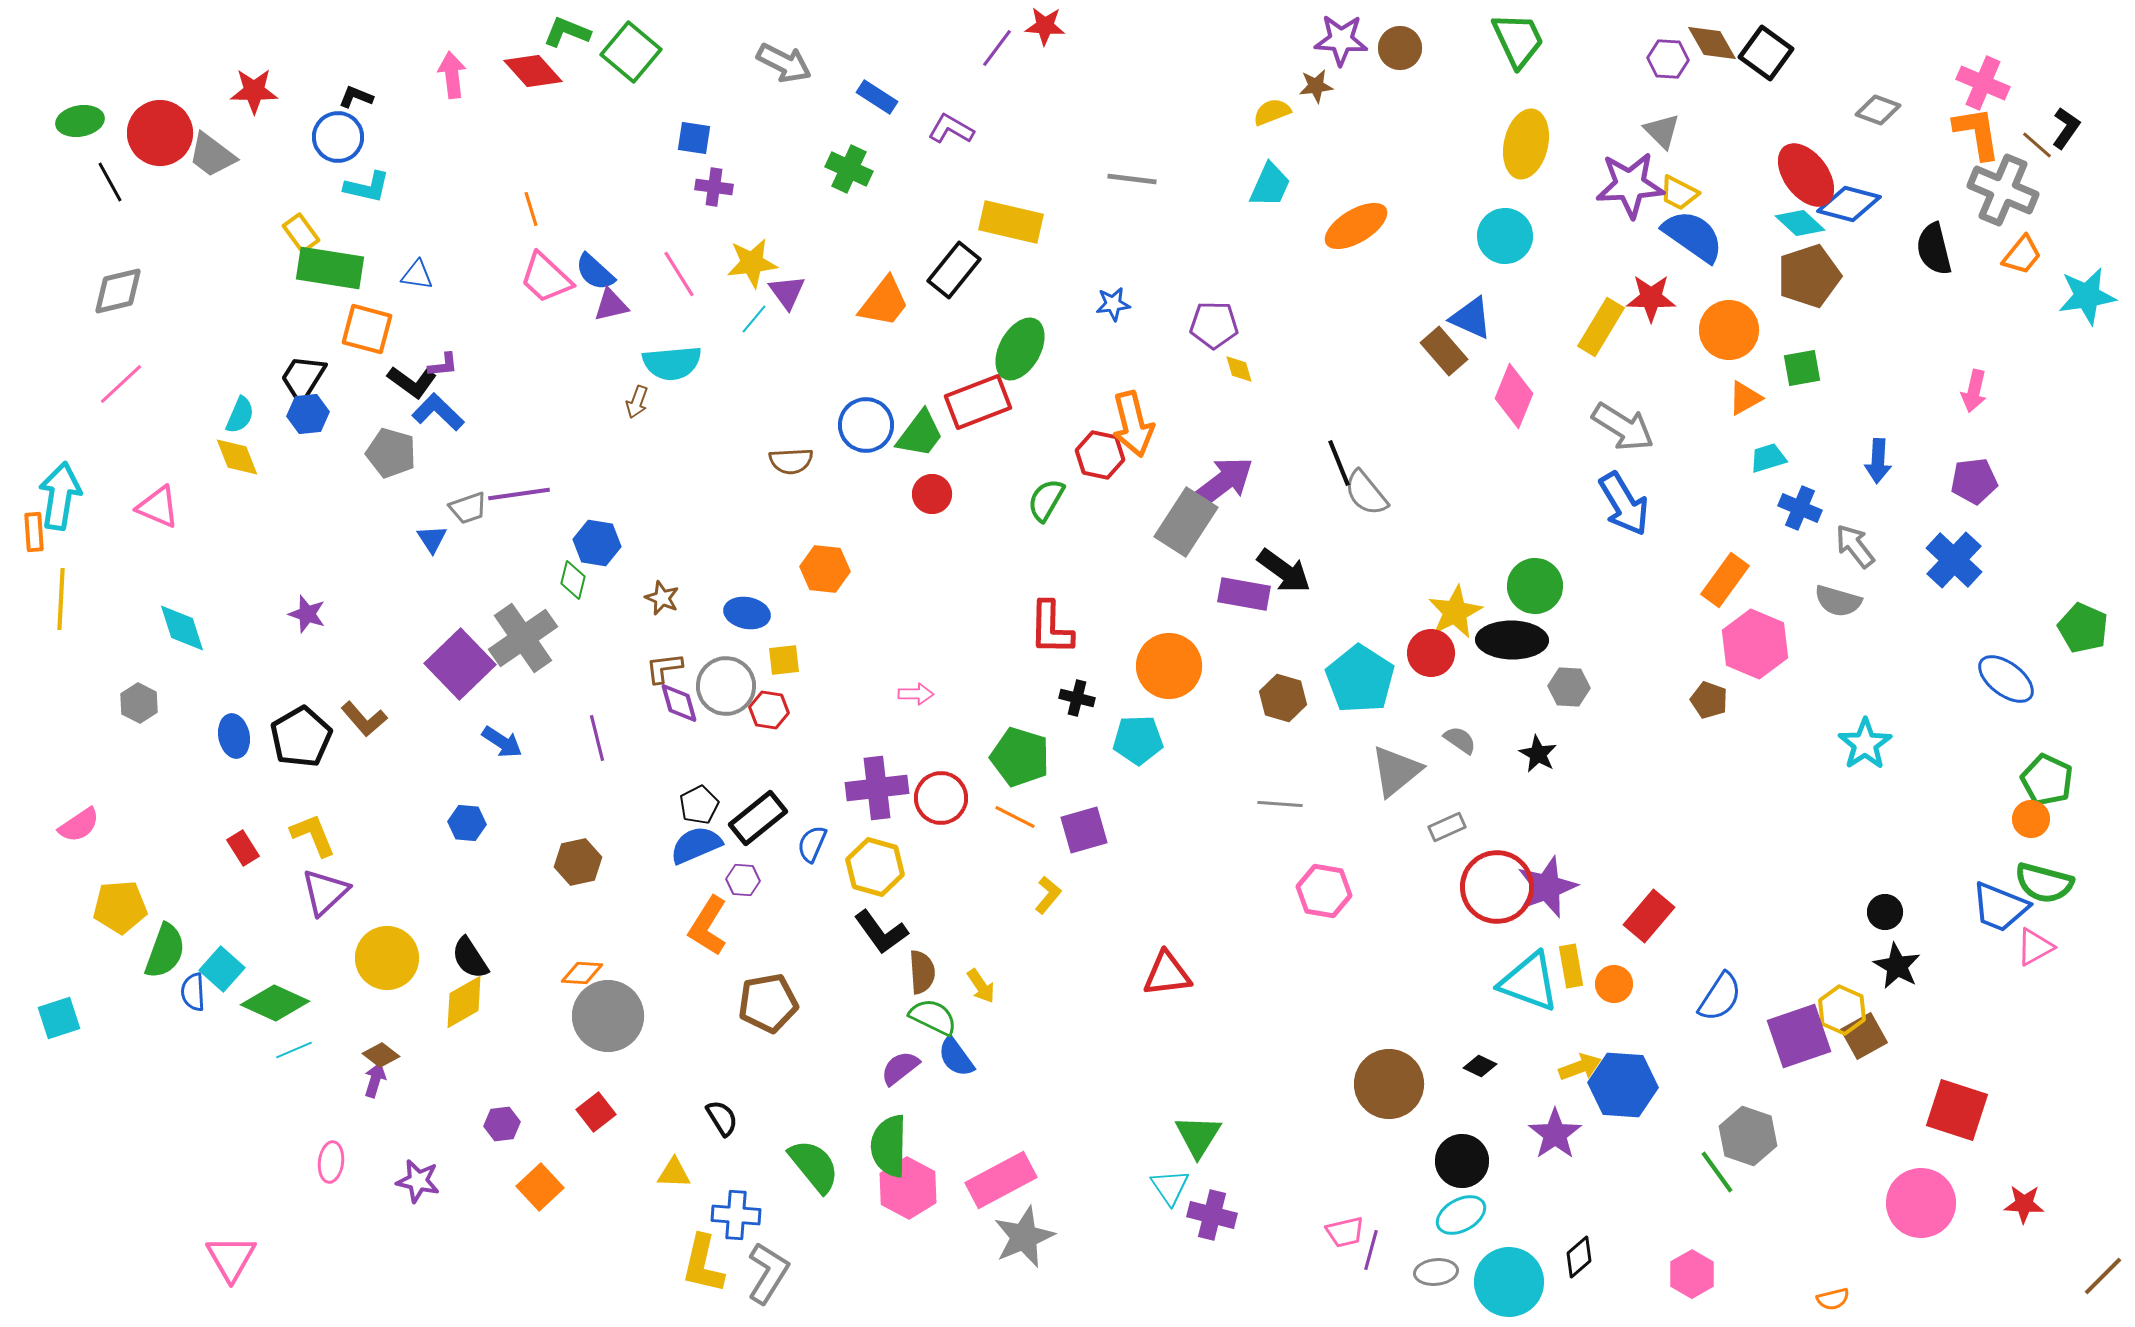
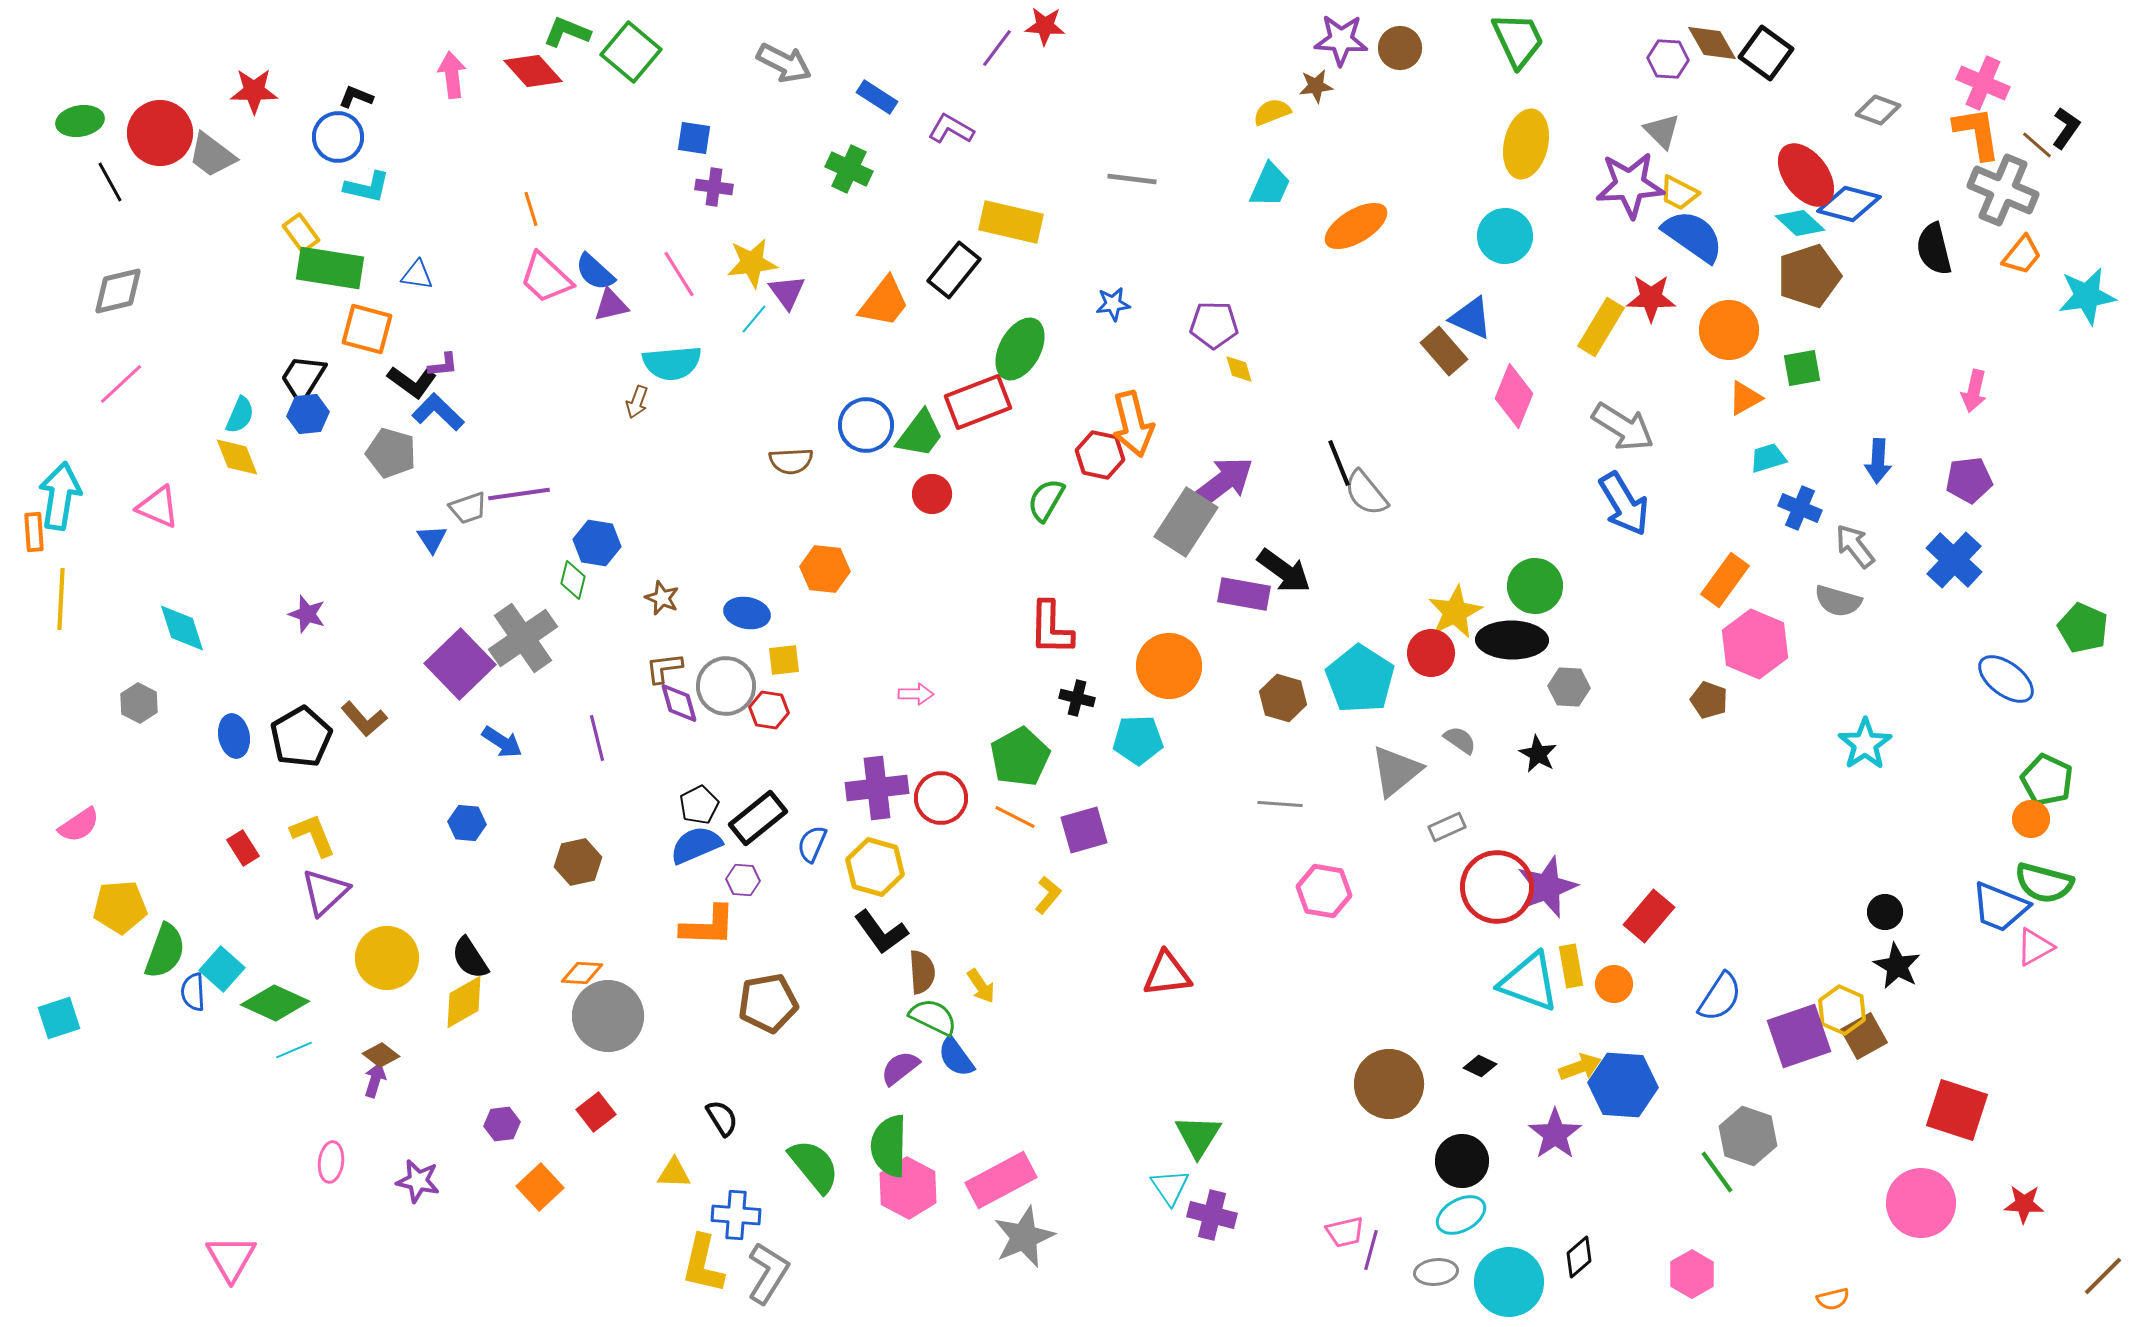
purple pentagon at (1974, 481): moved 5 px left, 1 px up
green pentagon at (1020, 757): rotated 26 degrees clockwise
orange L-shape at (708, 926): rotated 120 degrees counterclockwise
